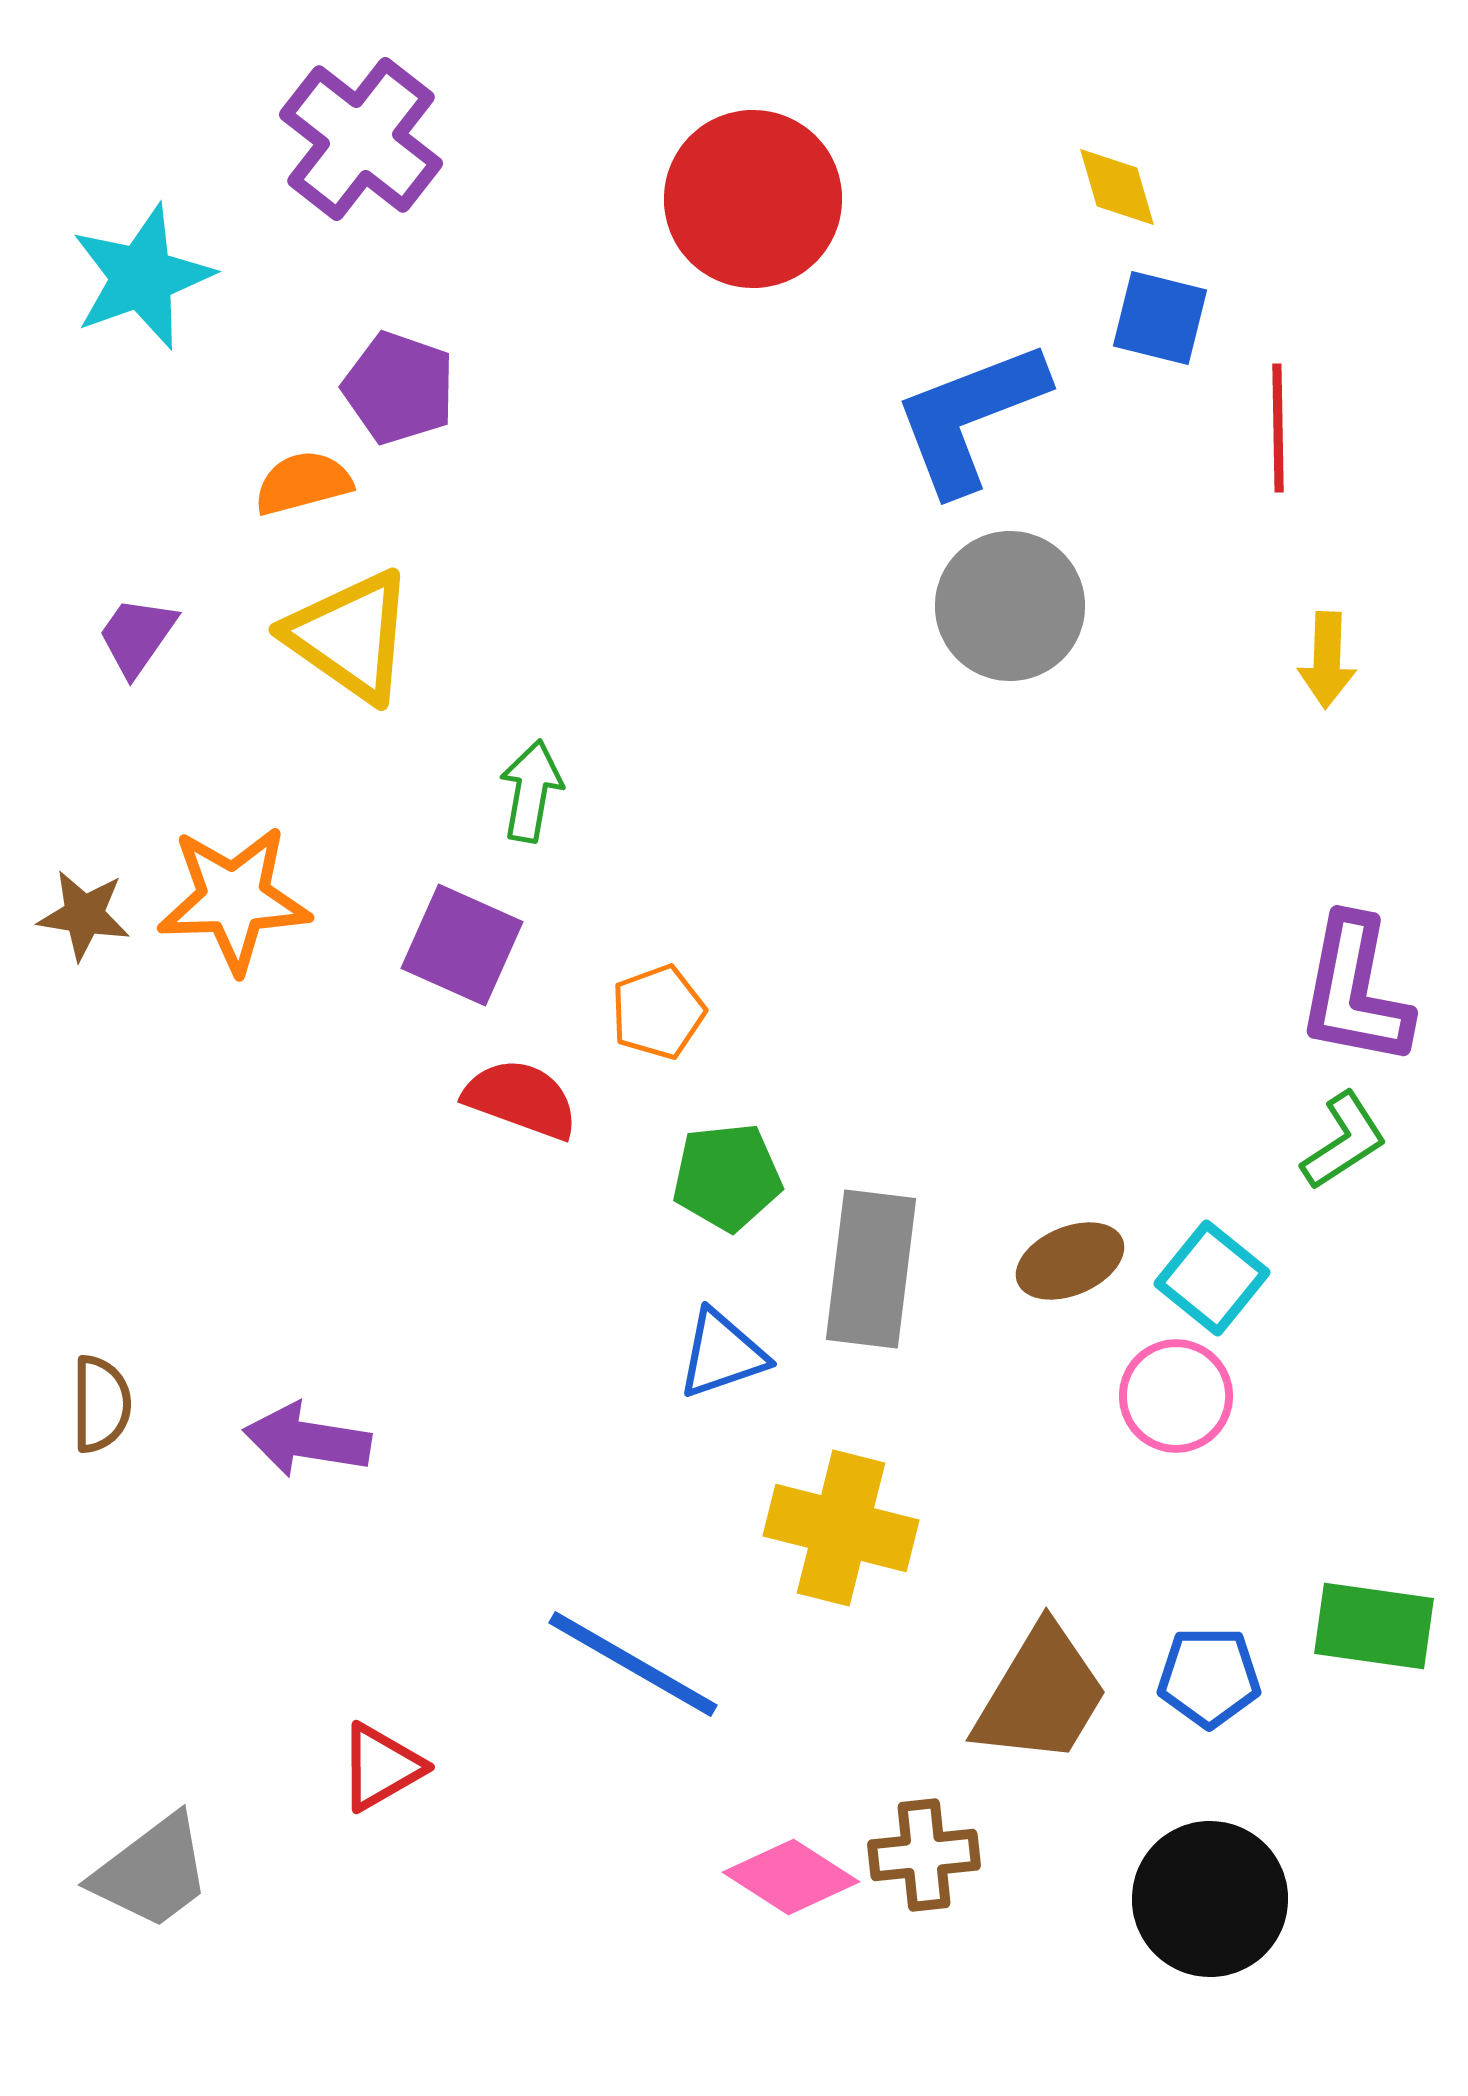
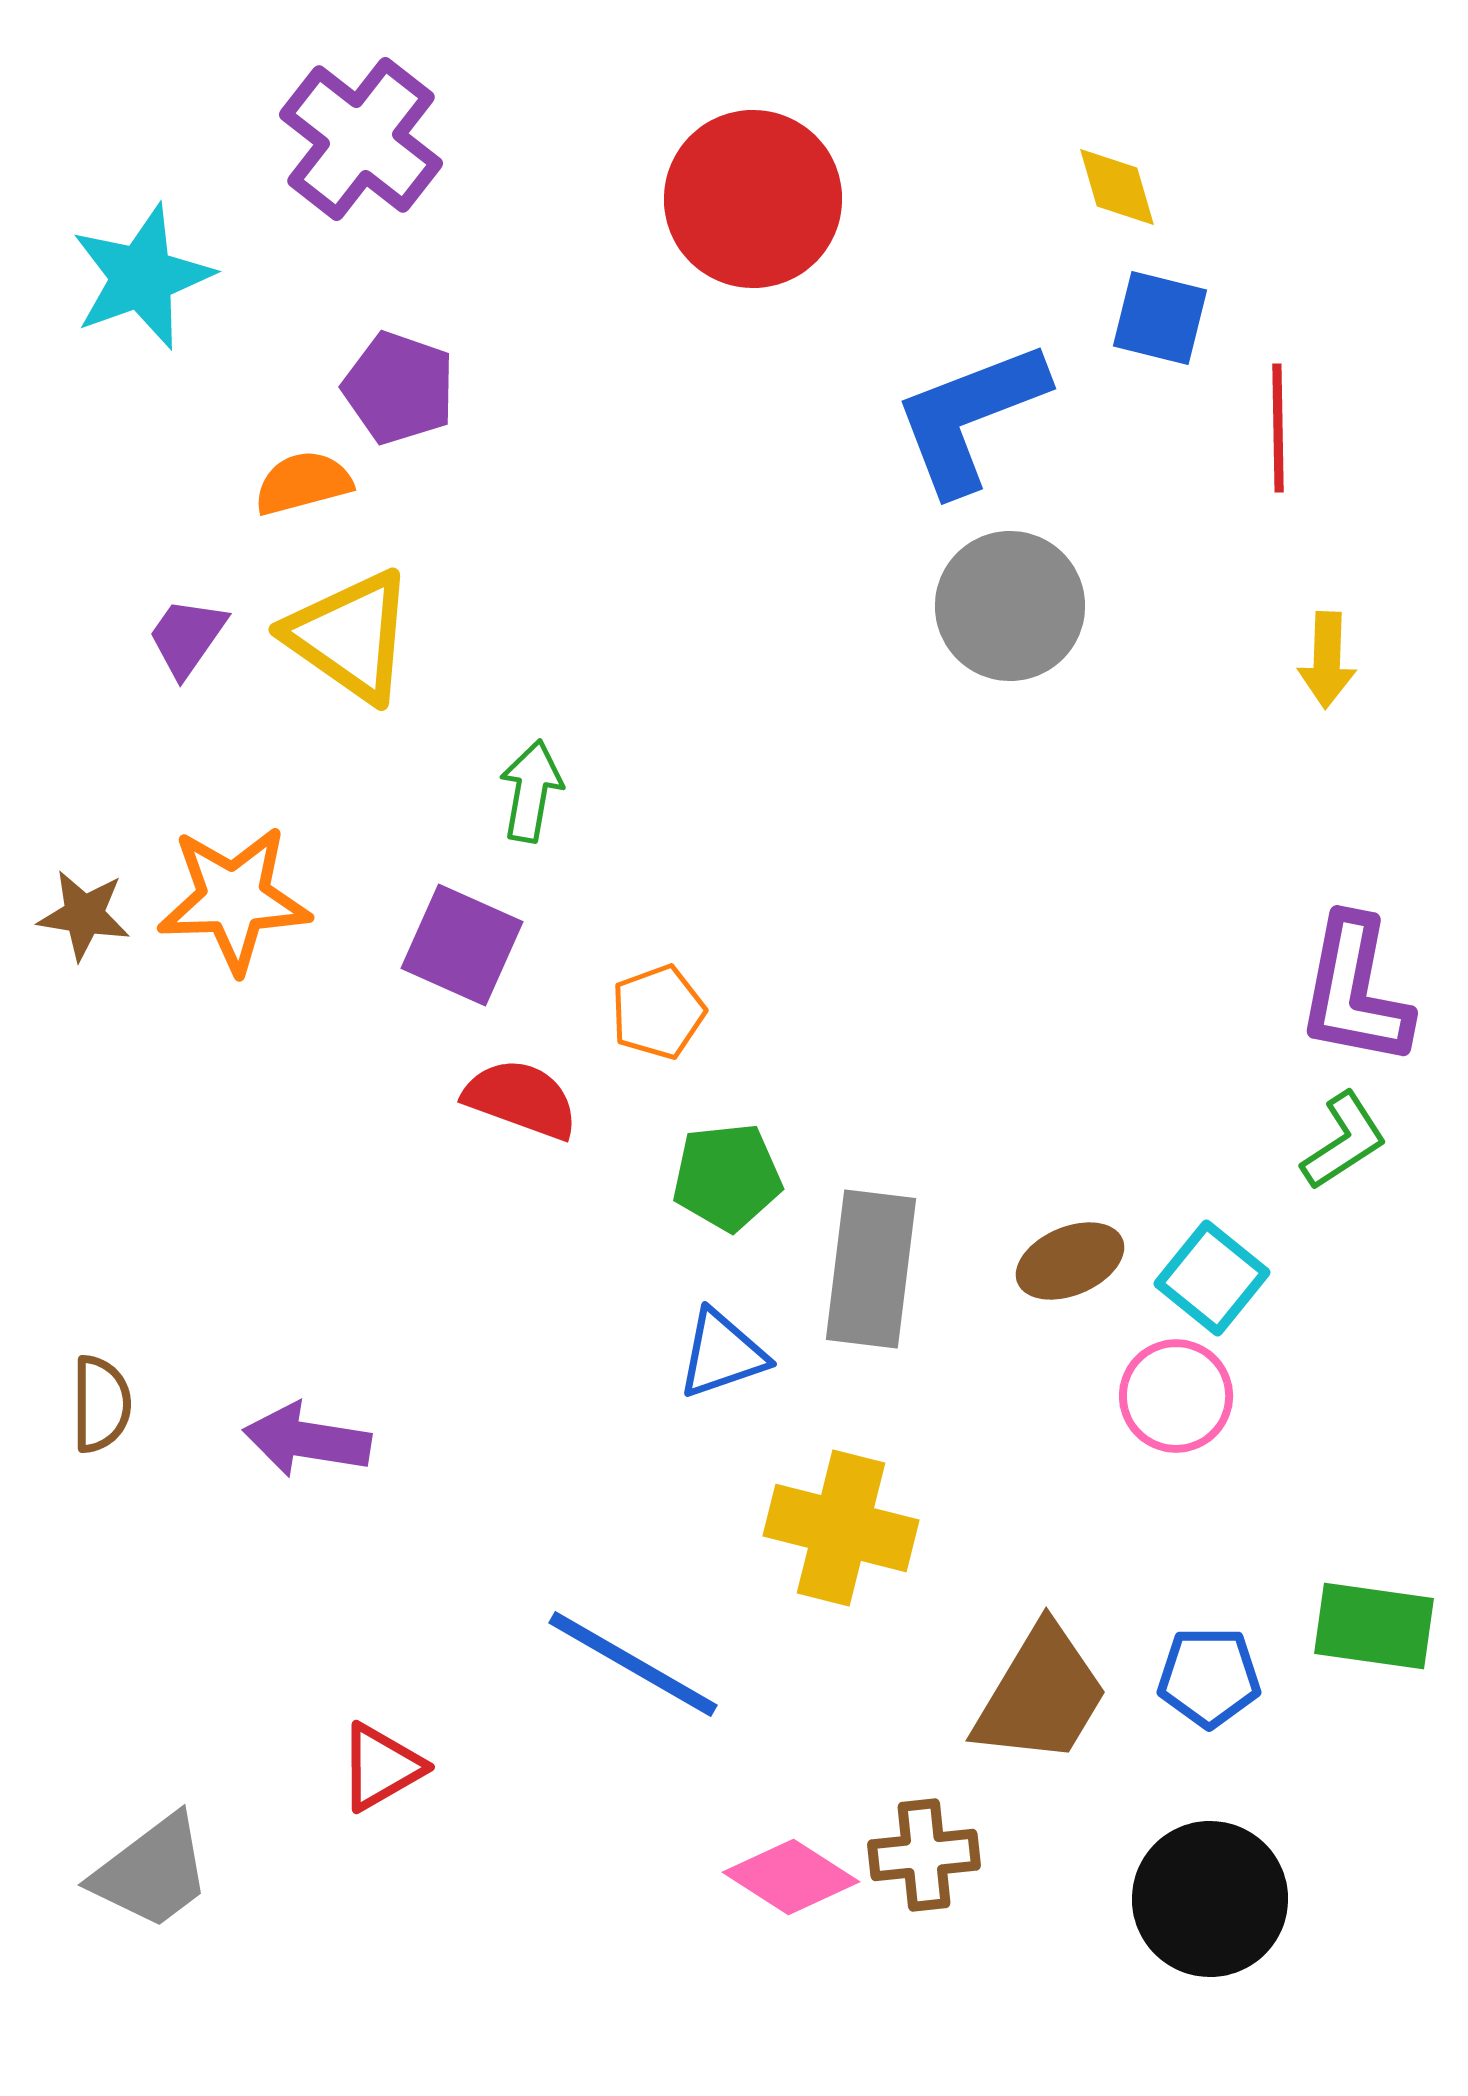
purple trapezoid: moved 50 px right, 1 px down
